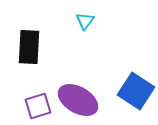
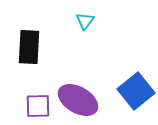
blue square: rotated 18 degrees clockwise
purple square: rotated 16 degrees clockwise
